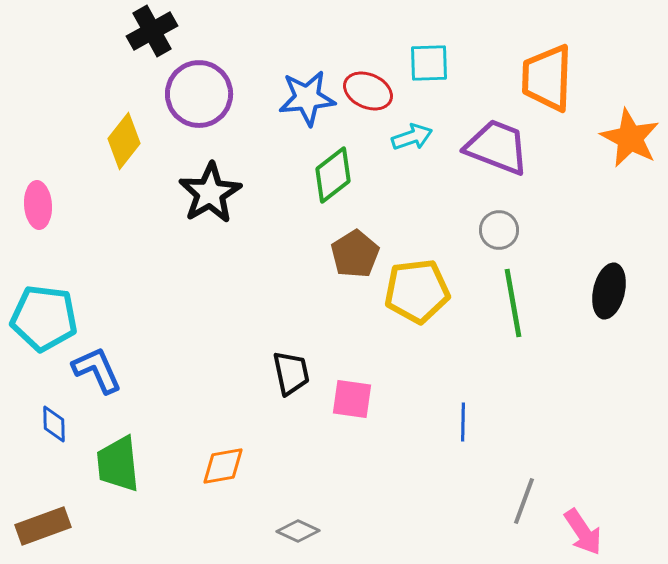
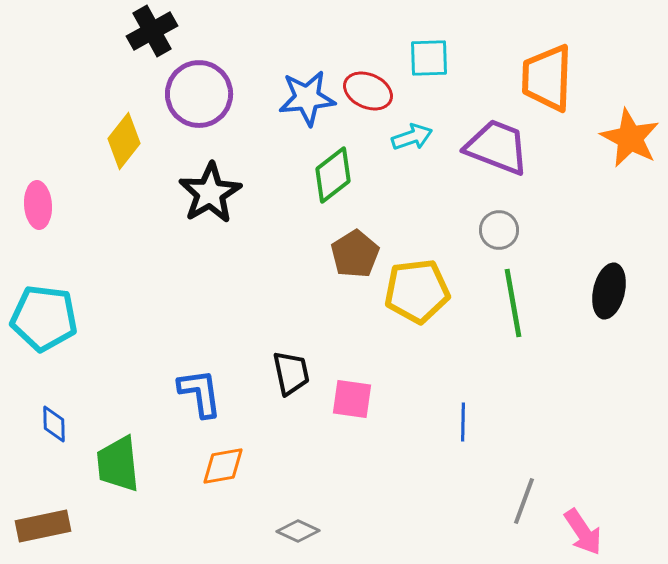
cyan square: moved 5 px up
blue L-shape: moved 103 px right, 23 px down; rotated 16 degrees clockwise
brown rectangle: rotated 8 degrees clockwise
